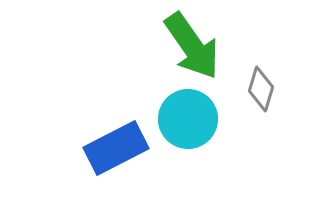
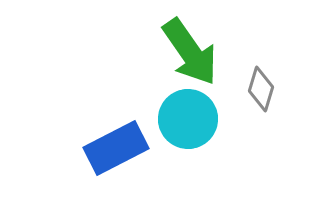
green arrow: moved 2 px left, 6 px down
